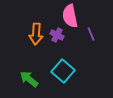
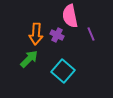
green arrow: moved 20 px up; rotated 96 degrees clockwise
